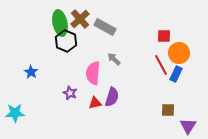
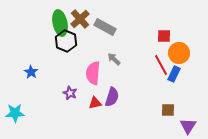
blue rectangle: moved 2 px left
